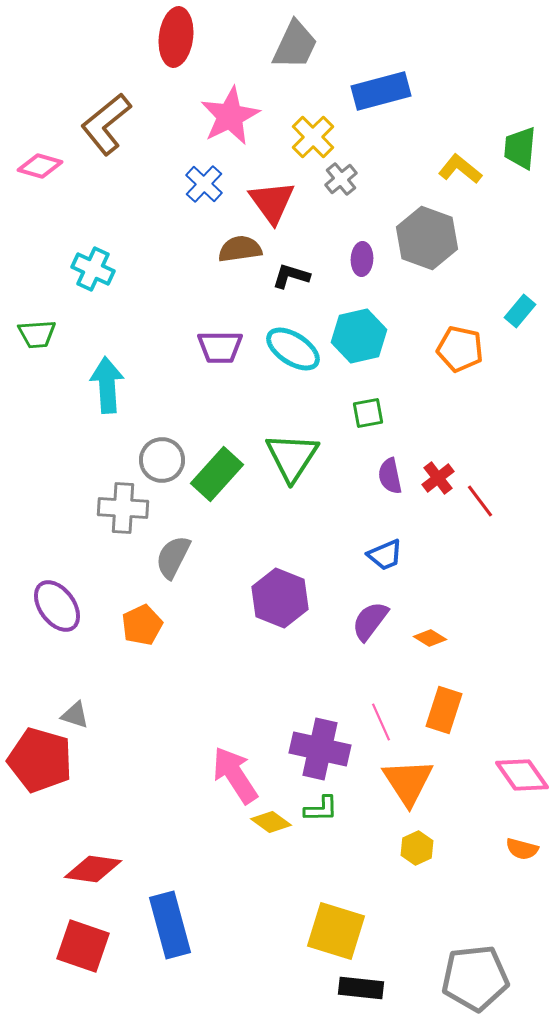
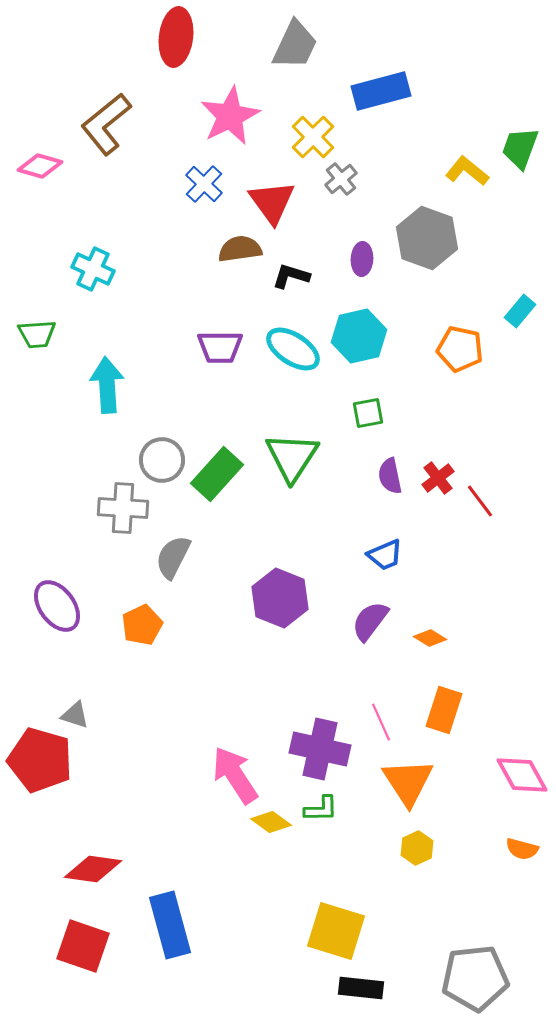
green trapezoid at (520, 148): rotated 15 degrees clockwise
yellow L-shape at (460, 169): moved 7 px right, 2 px down
pink diamond at (522, 775): rotated 6 degrees clockwise
